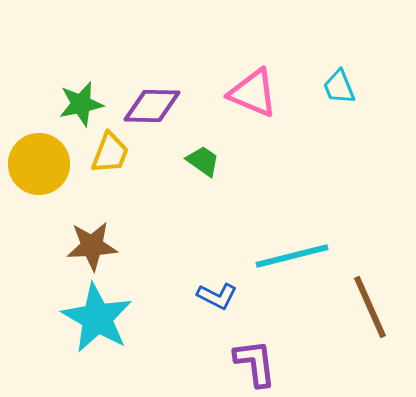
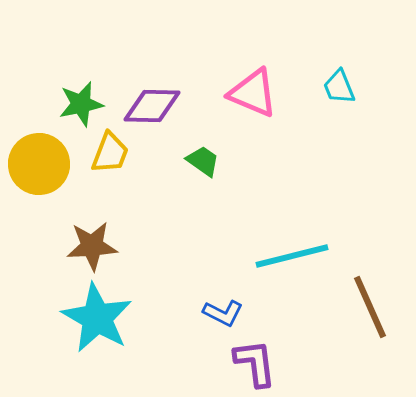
blue L-shape: moved 6 px right, 17 px down
